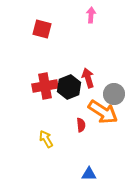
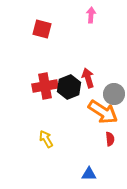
red semicircle: moved 29 px right, 14 px down
